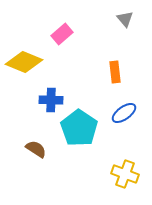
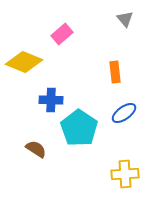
yellow cross: rotated 24 degrees counterclockwise
